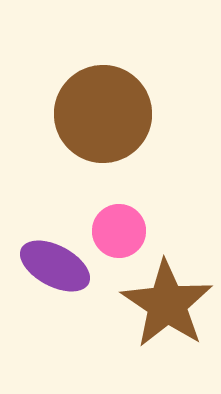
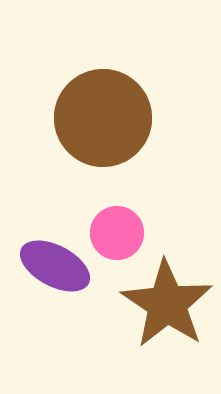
brown circle: moved 4 px down
pink circle: moved 2 px left, 2 px down
